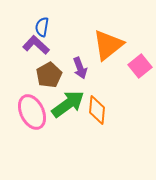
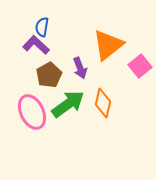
orange diamond: moved 6 px right, 7 px up; rotated 8 degrees clockwise
